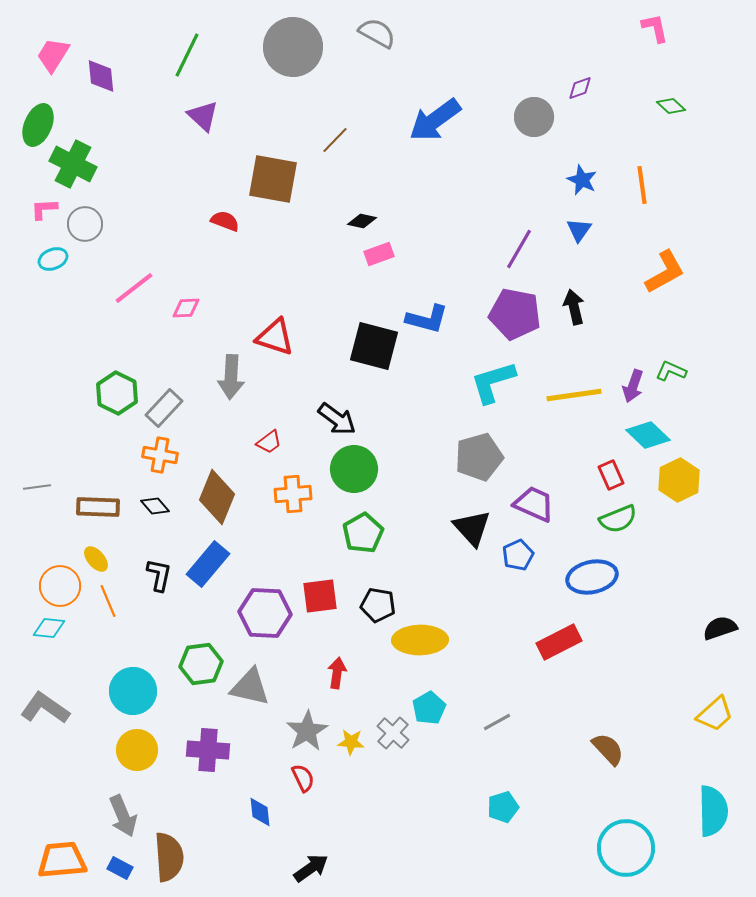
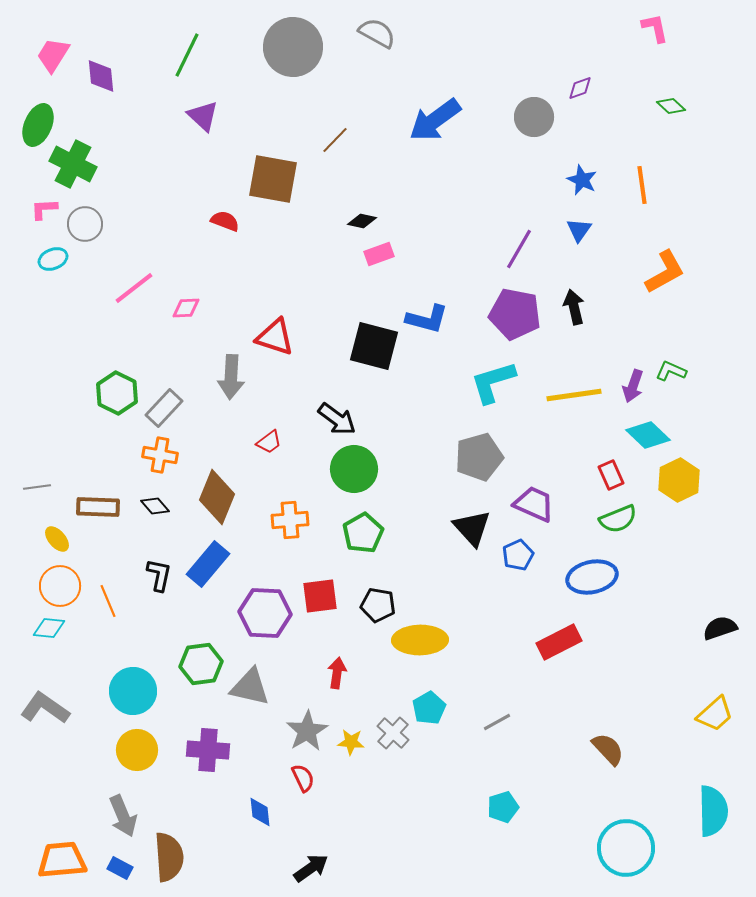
orange cross at (293, 494): moved 3 px left, 26 px down
yellow ellipse at (96, 559): moved 39 px left, 20 px up
